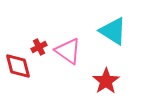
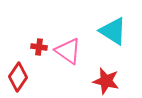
red cross: rotated 35 degrees clockwise
red diamond: moved 11 px down; rotated 48 degrees clockwise
red star: rotated 24 degrees counterclockwise
